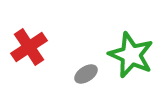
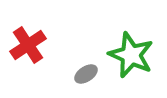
red cross: moved 1 px left, 2 px up
